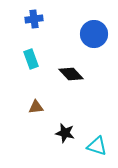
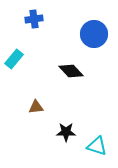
cyan rectangle: moved 17 px left; rotated 60 degrees clockwise
black diamond: moved 3 px up
black star: moved 1 px right, 1 px up; rotated 12 degrees counterclockwise
